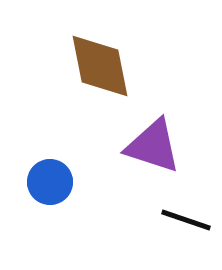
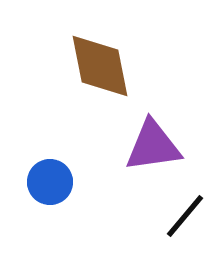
purple triangle: rotated 26 degrees counterclockwise
black line: moved 1 px left, 4 px up; rotated 69 degrees counterclockwise
